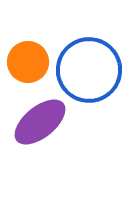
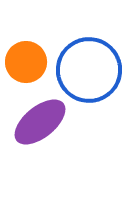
orange circle: moved 2 px left
